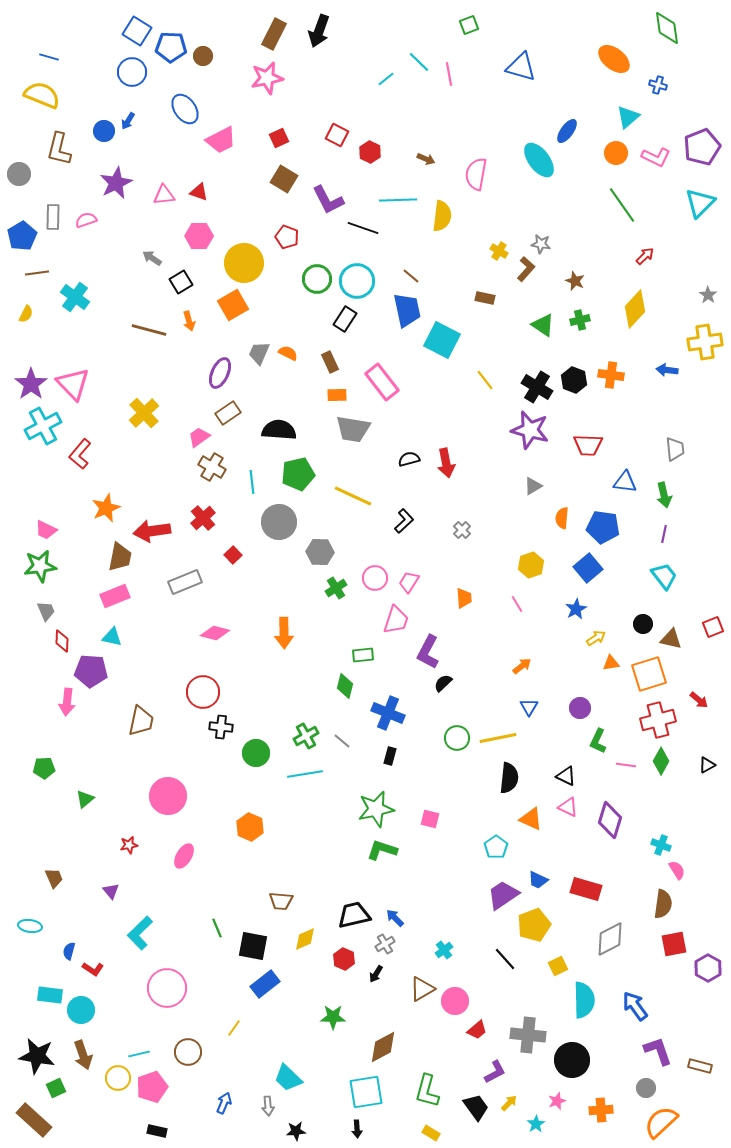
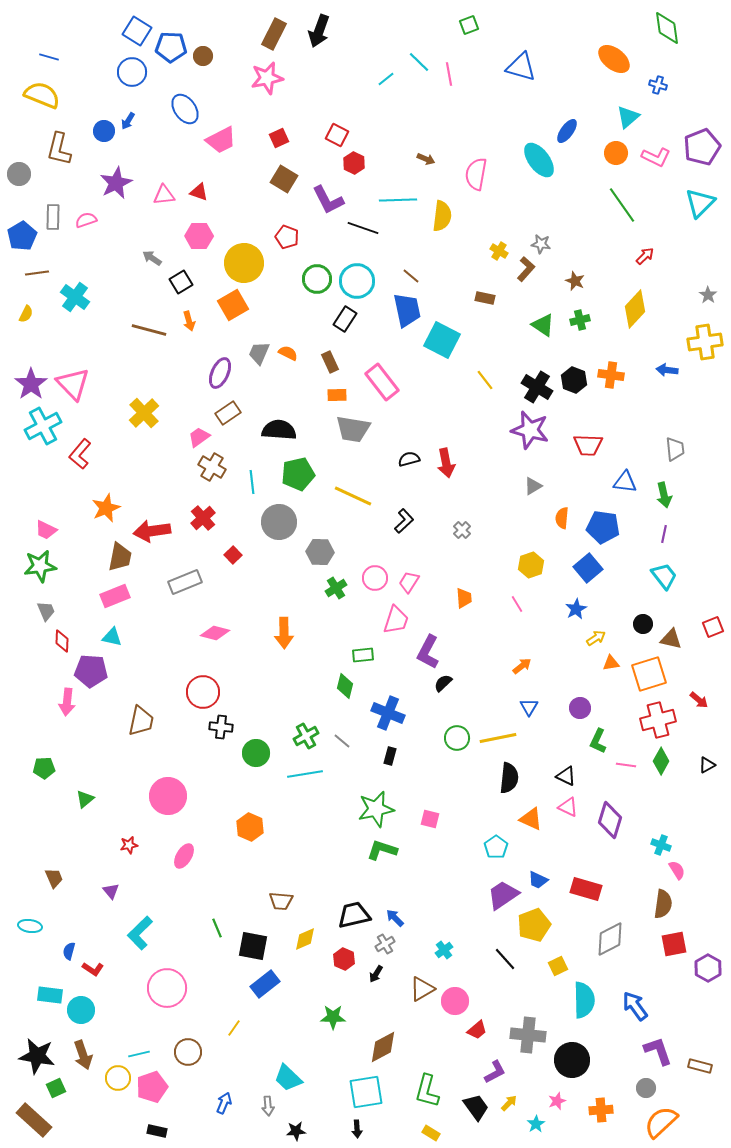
red hexagon at (370, 152): moved 16 px left, 11 px down
